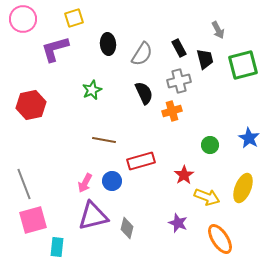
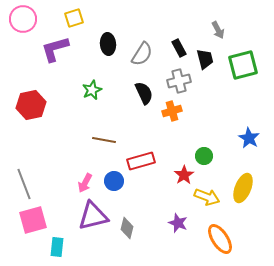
green circle: moved 6 px left, 11 px down
blue circle: moved 2 px right
